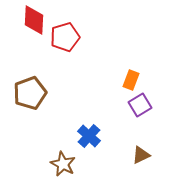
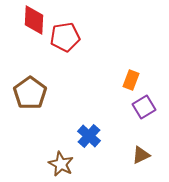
red pentagon: rotated 8 degrees clockwise
brown pentagon: rotated 16 degrees counterclockwise
purple square: moved 4 px right, 2 px down
brown star: moved 2 px left
